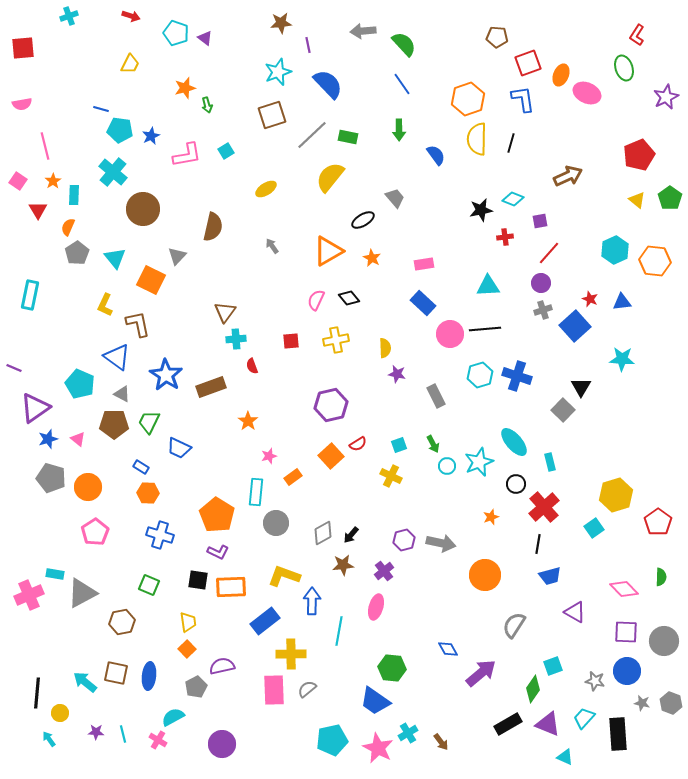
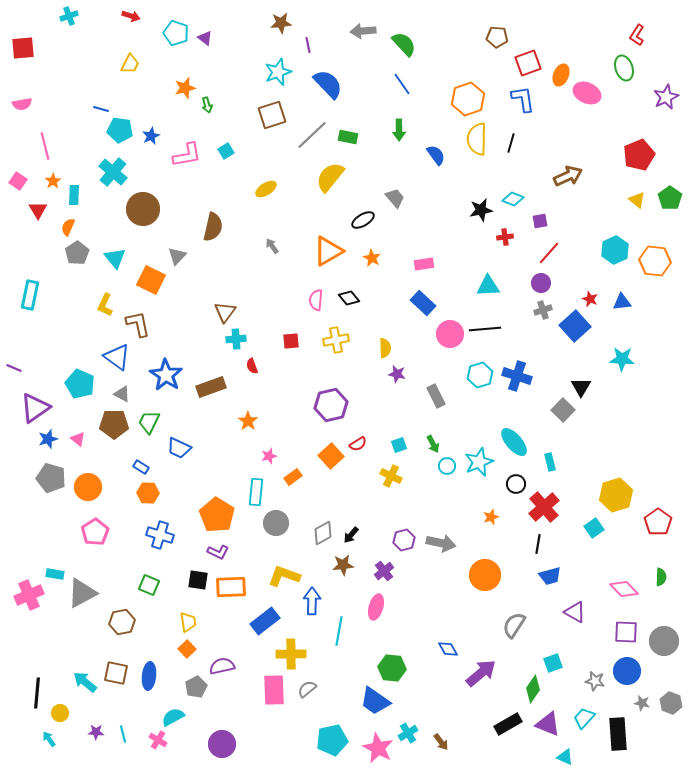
pink semicircle at (316, 300): rotated 20 degrees counterclockwise
cyan square at (553, 666): moved 3 px up
